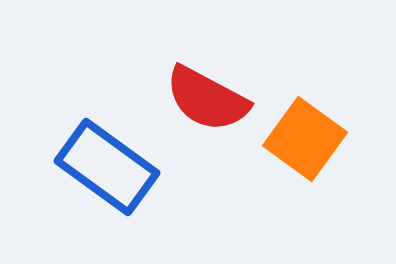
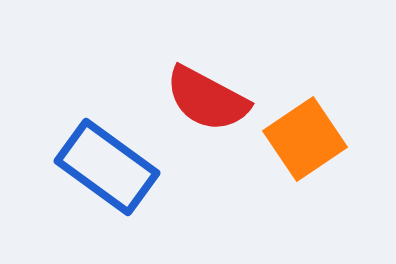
orange square: rotated 20 degrees clockwise
